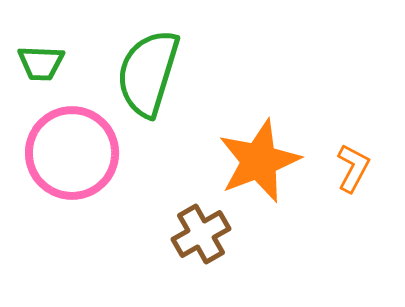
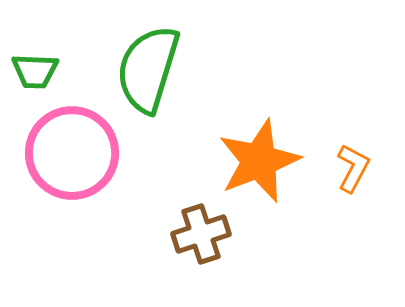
green trapezoid: moved 6 px left, 8 px down
green semicircle: moved 4 px up
brown cross: rotated 12 degrees clockwise
